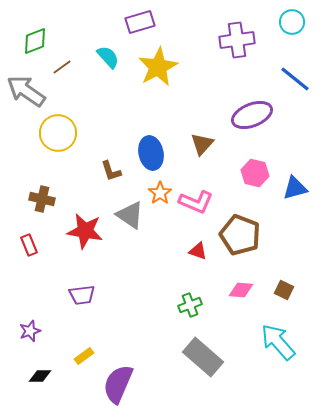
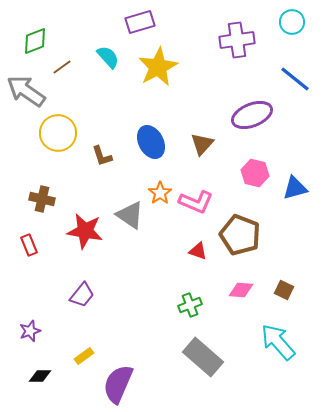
blue ellipse: moved 11 px up; rotated 16 degrees counterclockwise
brown L-shape: moved 9 px left, 15 px up
purple trapezoid: rotated 44 degrees counterclockwise
